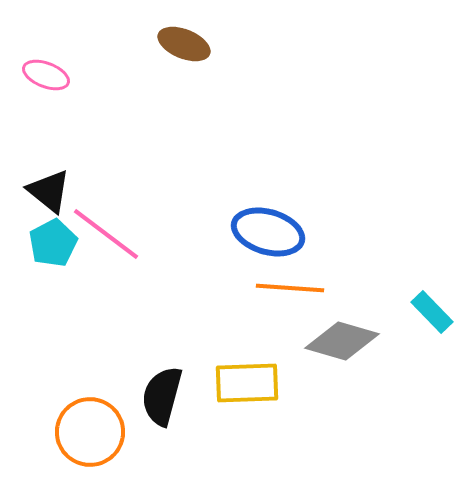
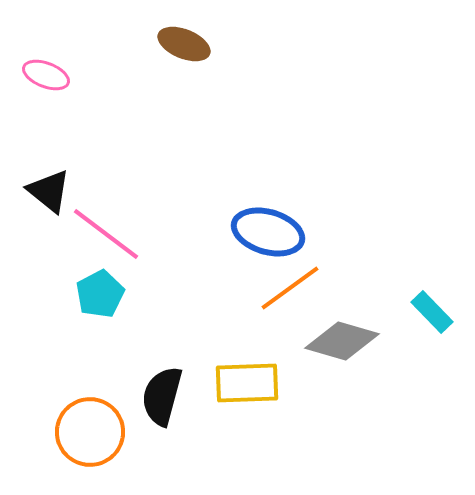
cyan pentagon: moved 47 px right, 51 px down
orange line: rotated 40 degrees counterclockwise
